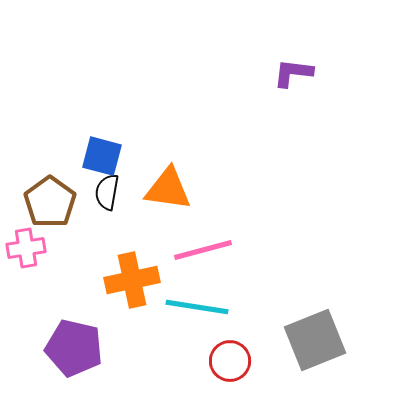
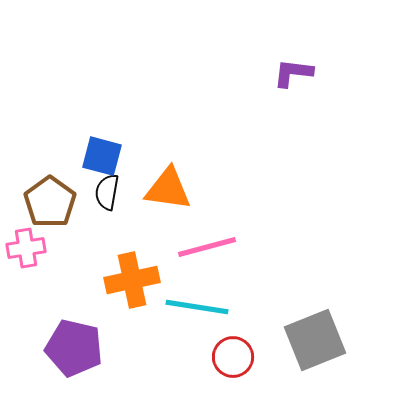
pink line: moved 4 px right, 3 px up
red circle: moved 3 px right, 4 px up
